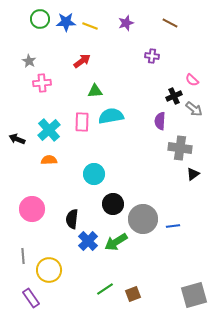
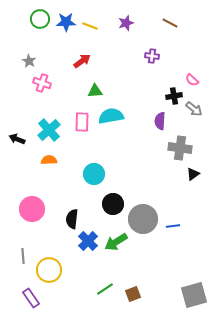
pink cross: rotated 24 degrees clockwise
black cross: rotated 14 degrees clockwise
